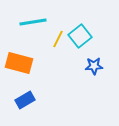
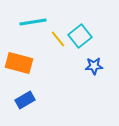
yellow line: rotated 66 degrees counterclockwise
